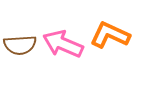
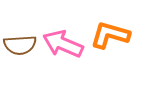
orange L-shape: rotated 9 degrees counterclockwise
